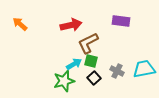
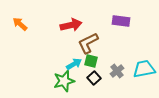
gray cross: rotated 24 degrees clockwise
